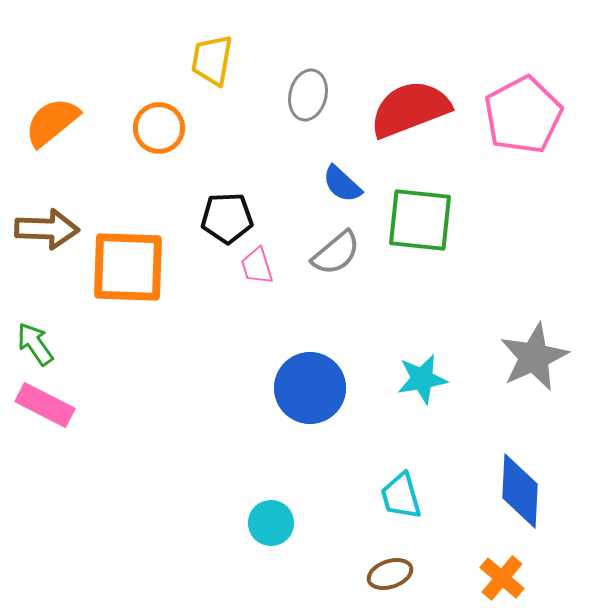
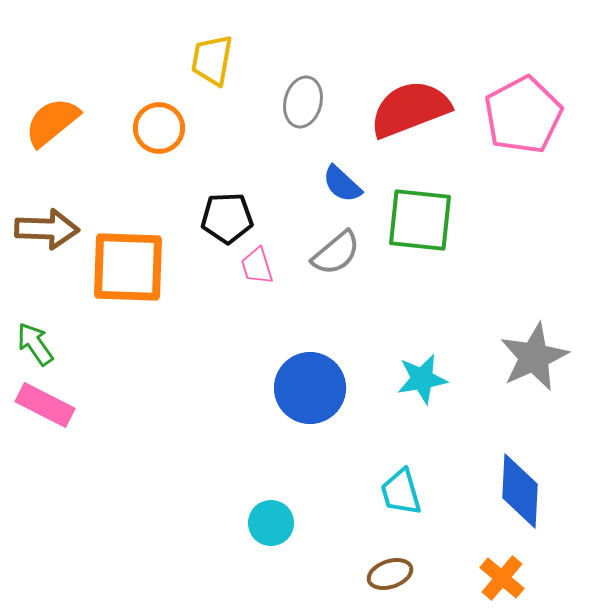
gray ellipse: moved 5 px left, 7 px down
cyan trapezoid: moved 4 px up
